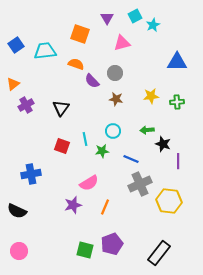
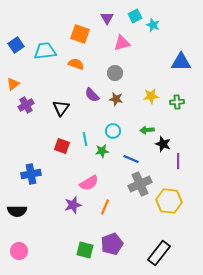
cyan star: rotated 24 degrees counterclockwise
blue triangle: moved 4 px right
purple semicircle: moved 14 px down
black semicircle: rotated 24 degrees counterclockwise
